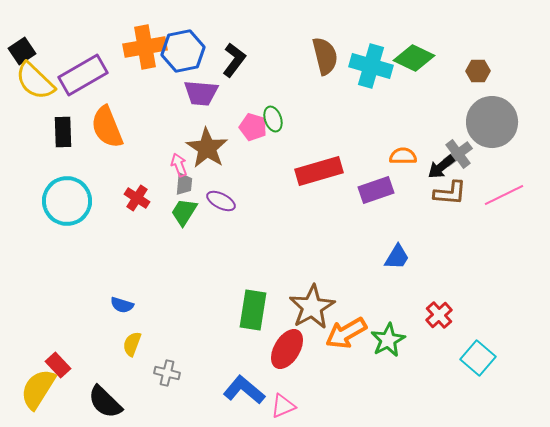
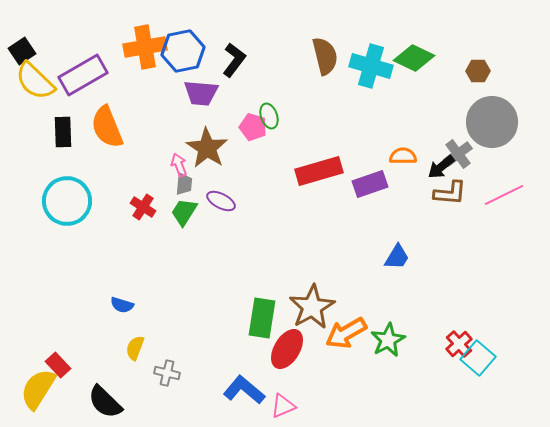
green ellipse at (273, 119): moved 4 px left, 3 px up
purple rectangle at (376, 190): moved 6 px left, 6 px up
red cross at (137, 198): moved 6 px right, 9 px down
green rectangle at (253, 310): moved 9 px right, 8 px down
red cross at (439, 315): moved 20 px right, 29 px down
yellow semicircle at (132, 344): moved 3 px right, 4 px down
